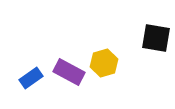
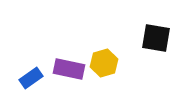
purple rectangle: moved 3 px up; rotated 16 degrees counterclockwise
